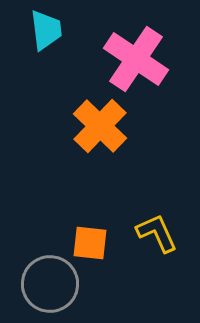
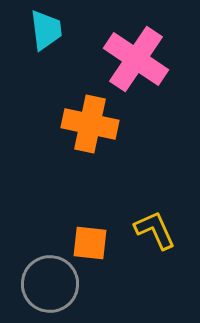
orange cross: moved 10 px left, 2 px up; rotated 32 degrees counterclockwise
yellow L-shape: moved 2 px left, 3 px up
